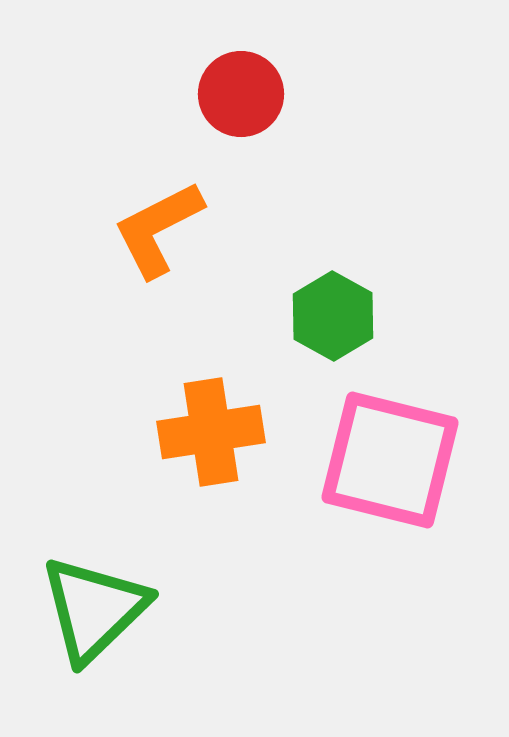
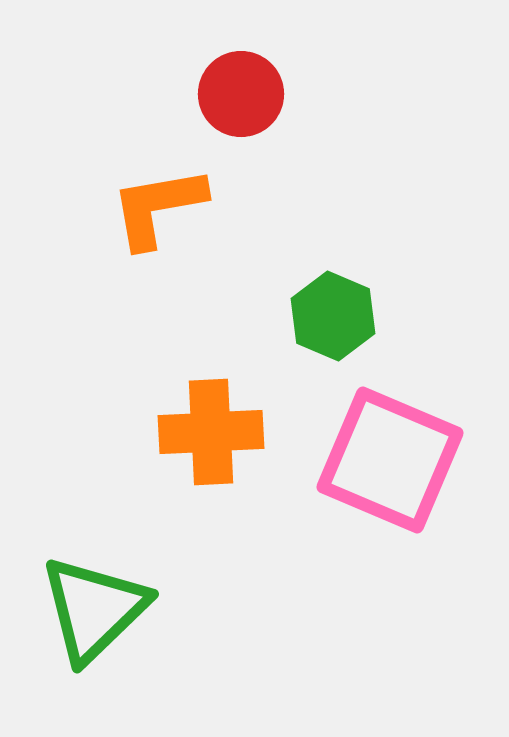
orange L-shape: moved 22 px up; rotated 17 degrees clockwise
green hexagon: rotated 6 degrees counterclockwise
orange cross: rotated 6 degrees clockwise
pink square: rotated 9 degrees clockwise
